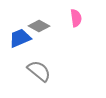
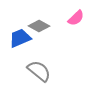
pink semicircle: rotated 54 degrees clockwise
